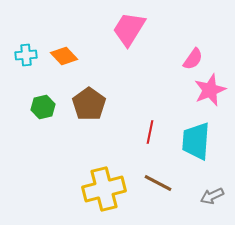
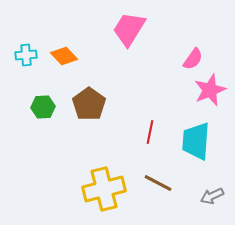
green hexagon: rotated 10 degrees clockwise
